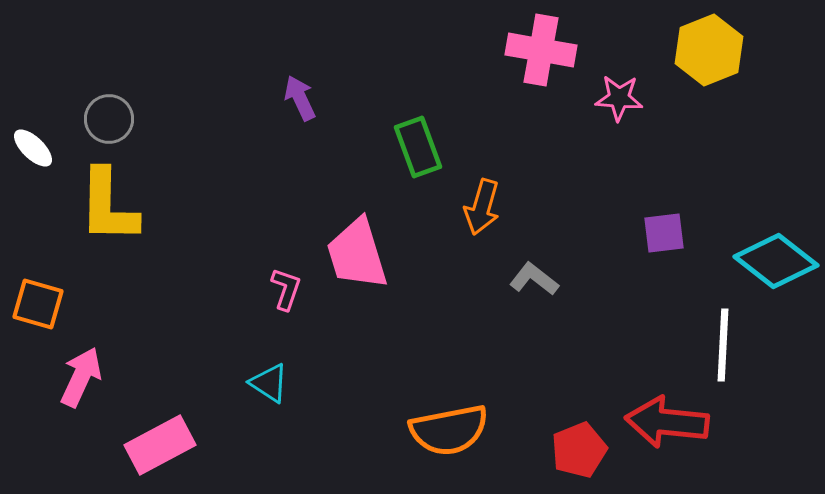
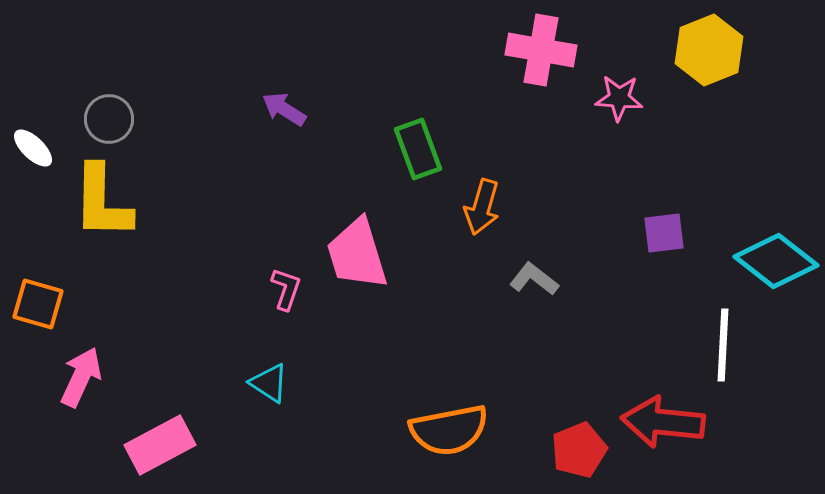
purple arrow: moved 16 px left, 11 px down; rotated 33 degrees counterclockwise
green rectangle: moved 2 px down
yellow L-shape: moved 6 px left, 4 px up
red arrow: moved 4 px left
